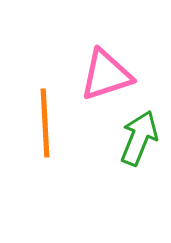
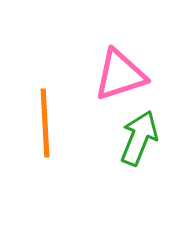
pink triangle: moved 14 px right
